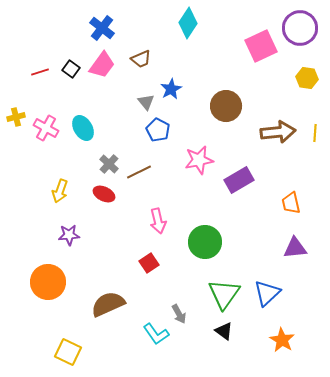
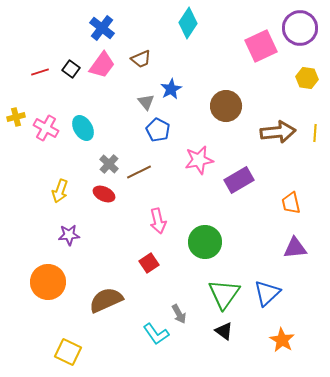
brown semicircle: moved 2 px left, 4 px up
